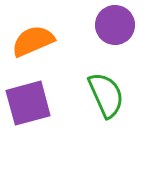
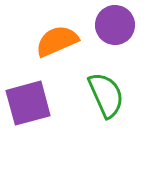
orange semicircle: moved 24 px right
